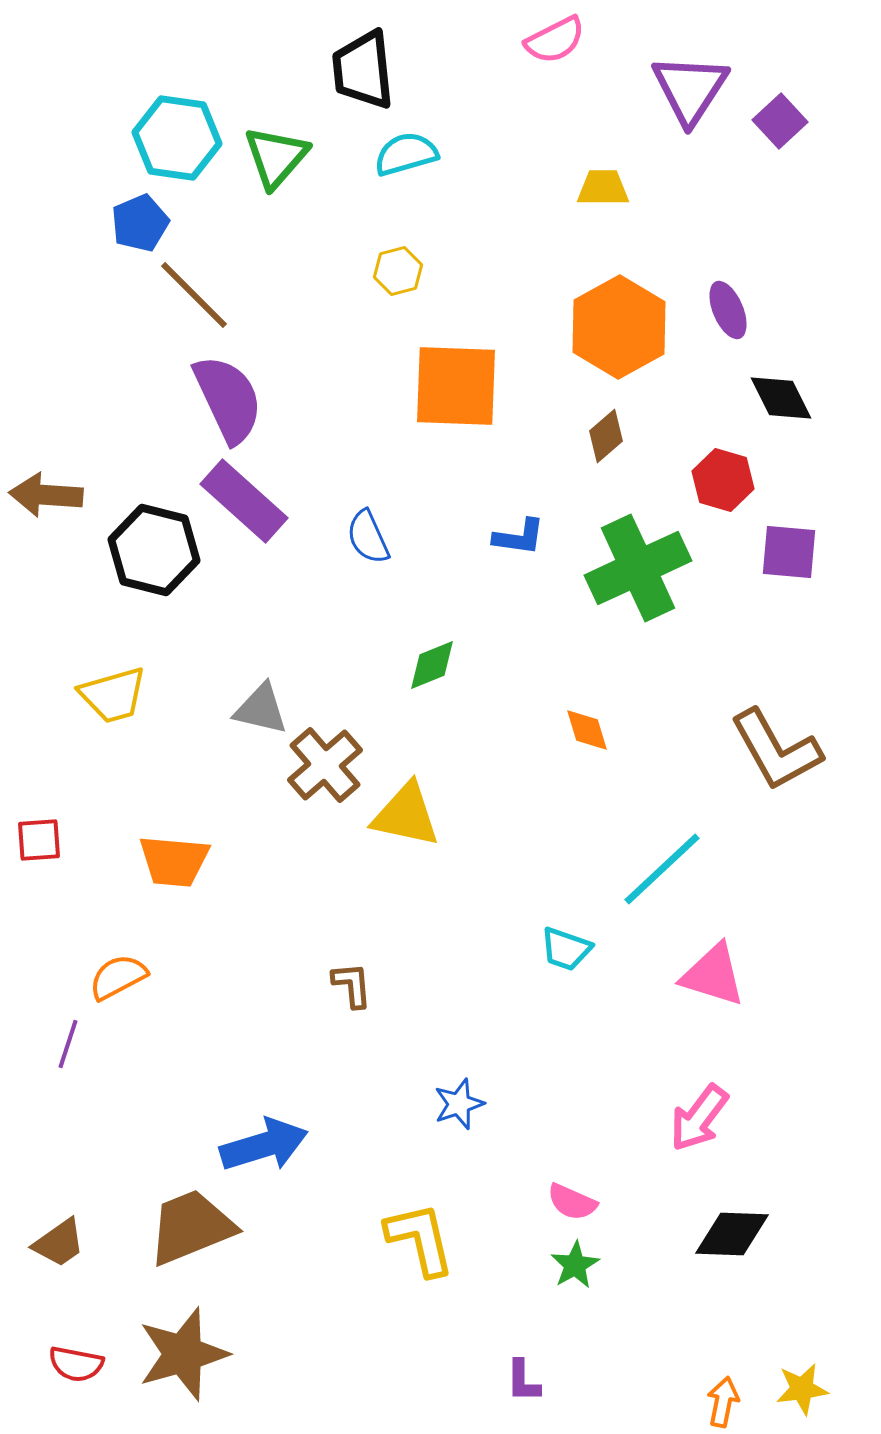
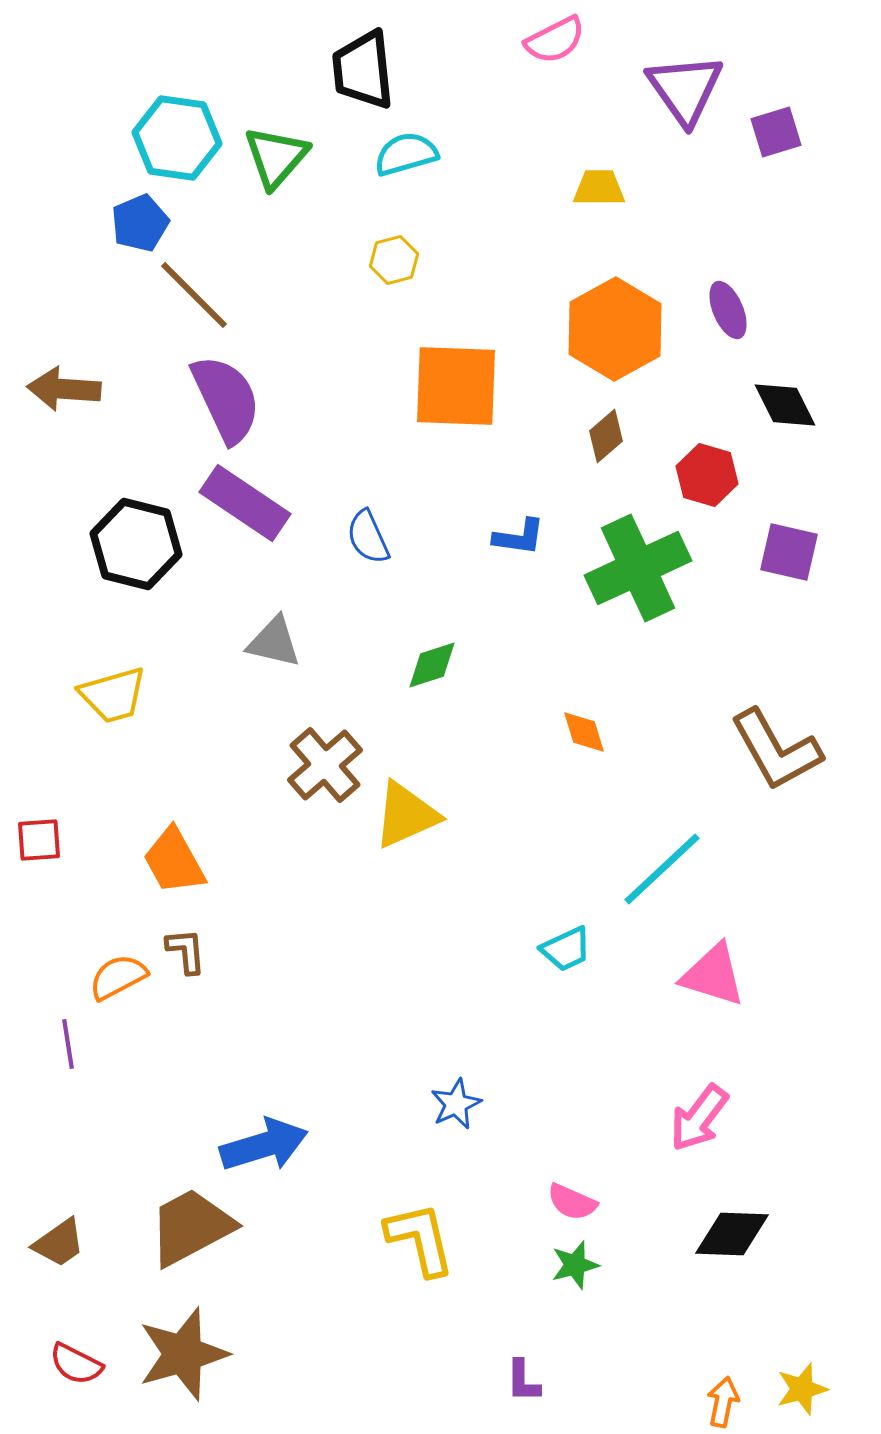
purple triangle at (690, 89): moved 5 px left; rotated 8 degrees counterclockwise
purple square at (780, 121): moved 4 px left, 11 px down; rotated 26 degrees clockwise
yellow trapezoid at (603, 188): moved 4 px left
yellow hexagon at (398, 271): moved 4 px left, 11 px up
orange hexagon at (619, 327): moved 4 px left, 2 px down
black diamond at (781, 398): moved 4 px right, 7 px down
purple semicircle at (228, 399): moved 2 px left
red hexagon at (723, 480): moved 16 px left, 5 px up
brown arrow at (46, 495): moved 18 px right, 106 px up
purple rectangle at (244, 501): moved 1 px right, 2 px down; rotated 8 degrees counterclockwise
black hexagon at (154, 550): moved 18 px left, 6 px up
purple square at (789, 552): rotated 8 degrees clockwise
green diamond at (432, 665): rotated 4 degrees clockwise
gray triangle at (261, 709): moved 13 px right, 67 px up
orange diamond at (587, 730): moved 3 px left, 2 px down
yellow triangle at (406, 815): rotated 36 degrees counterclockwise
orange trapezoid at (174, 861): rotated 56 degrees clockwise
cyan trapezoid at (566, 949): rotated 44 degrees counterclockwise
brown L-shape at (352, 985): moved 166 px left, 34 px up
purple line at (68, 1044): rotated 27 degrees counterclockwise
blue star at (459, 1104): moved 3 px left; rotated 6 degrees counterclockwise
brown trapezoid at (191, 1227): rotated 6 degrees counterclockwise
green star at (575, 1265): rotated 15 degrees clockwise
red semicircle at (76, 1364): rotated 16 degrees clockwise
yellow star at (802, 1389): rotated 8 degrees counterclockwise
